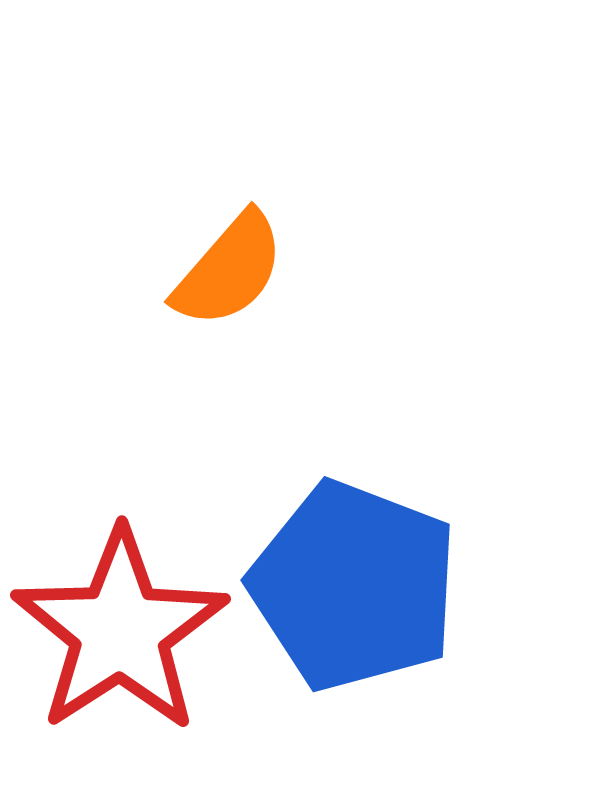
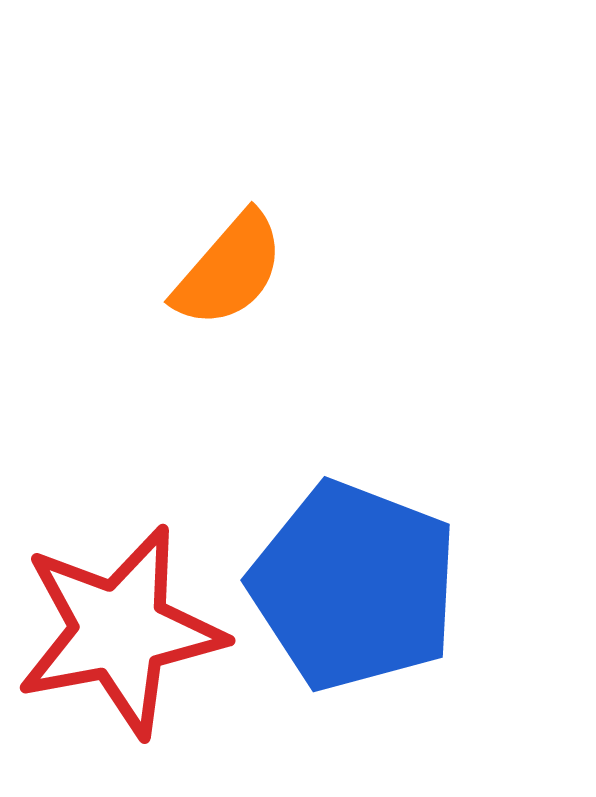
red star: rotated 22 degrees clockwise
